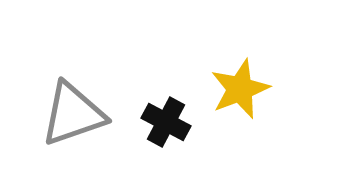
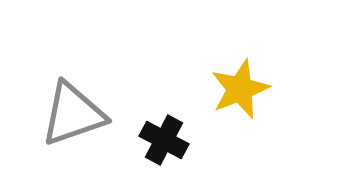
black cross: moved 2 px left, 18 px down
